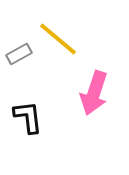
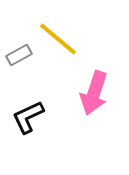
gray rectangle: moved 1 px down
black L-shape: rotated 108 degrees counterclockwise
